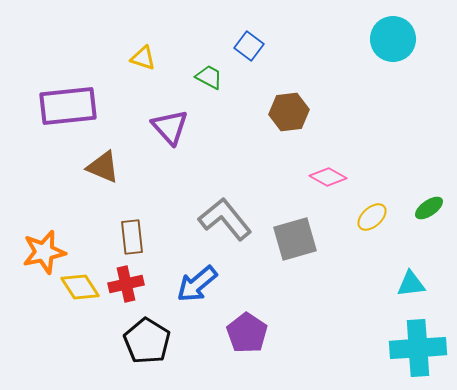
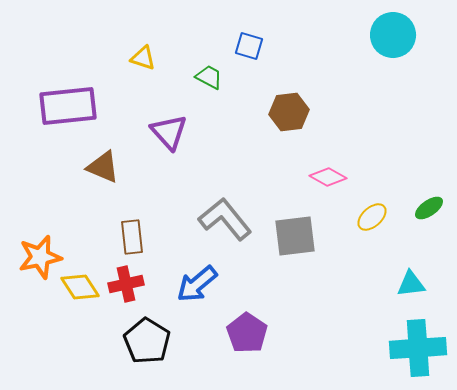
cyan circle: moved 4 px up
blue square: rotated 20 degrees counterclockwise
purple triangle: moved 1 px left, 5 px down
gray square: moved 3 px up; rotated 9 degrees clockwise
orange star: moved 4 px left, 5 px down
